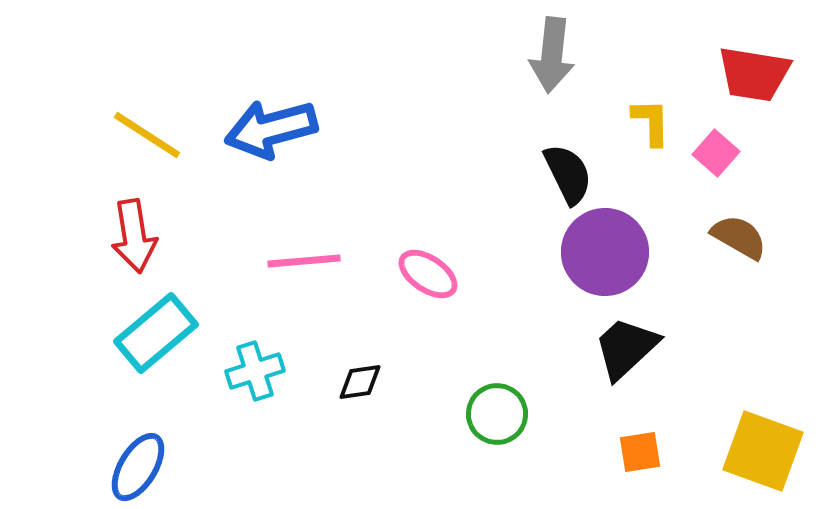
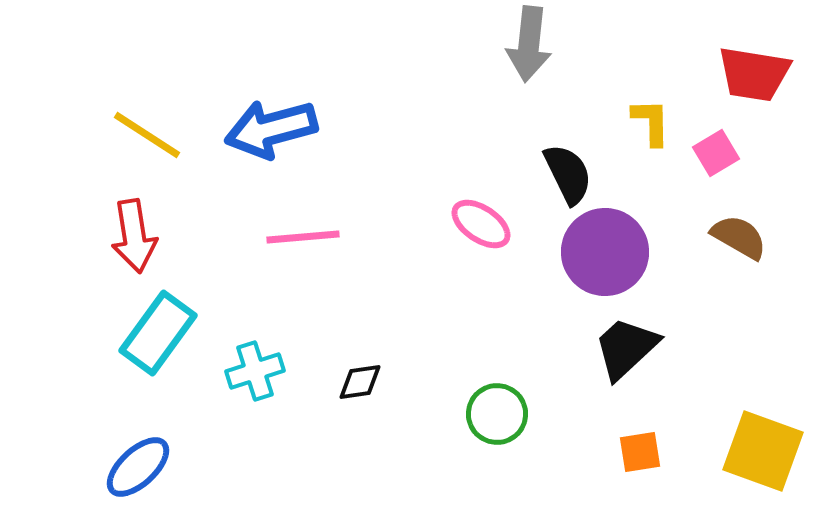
gray arrow: moved 23 px left, 11 px up
pink square: rotated 18 degrees clockwise
pink line: moved 1 px left, 24 px up
pink ellipse: moved 53 px right, 50 px up
cyan rectangle: moved 2 px right; rotated 14 degrees counterclockwise
blue ellipse: rotated 16 degrees clockwise
